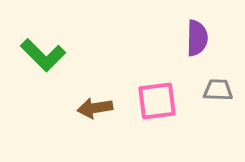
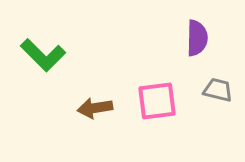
gray trapezoid: rotated 12 degrees clockwise
